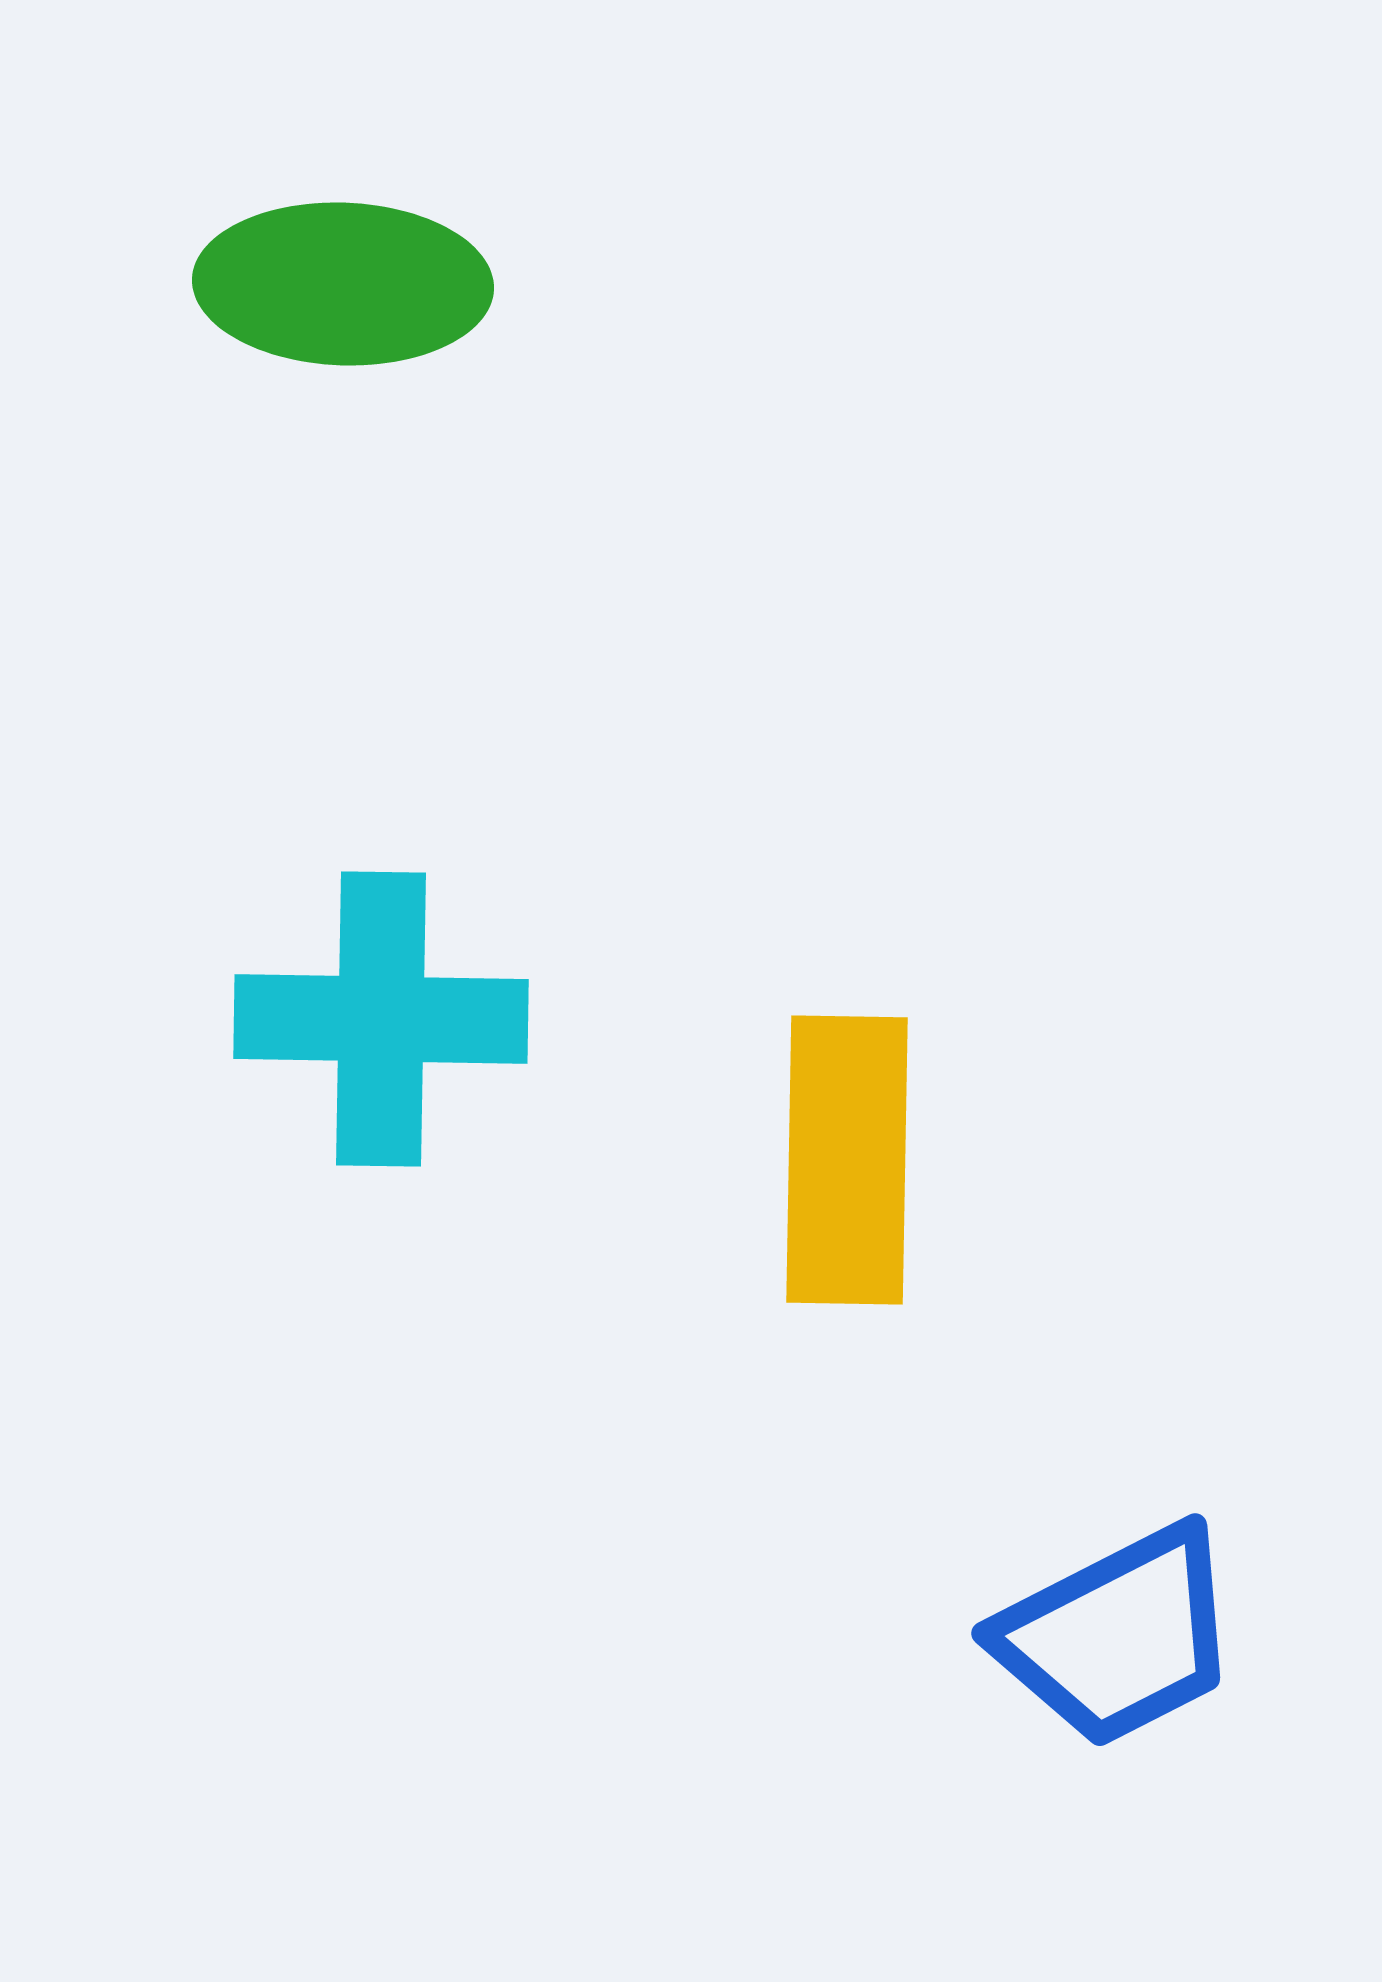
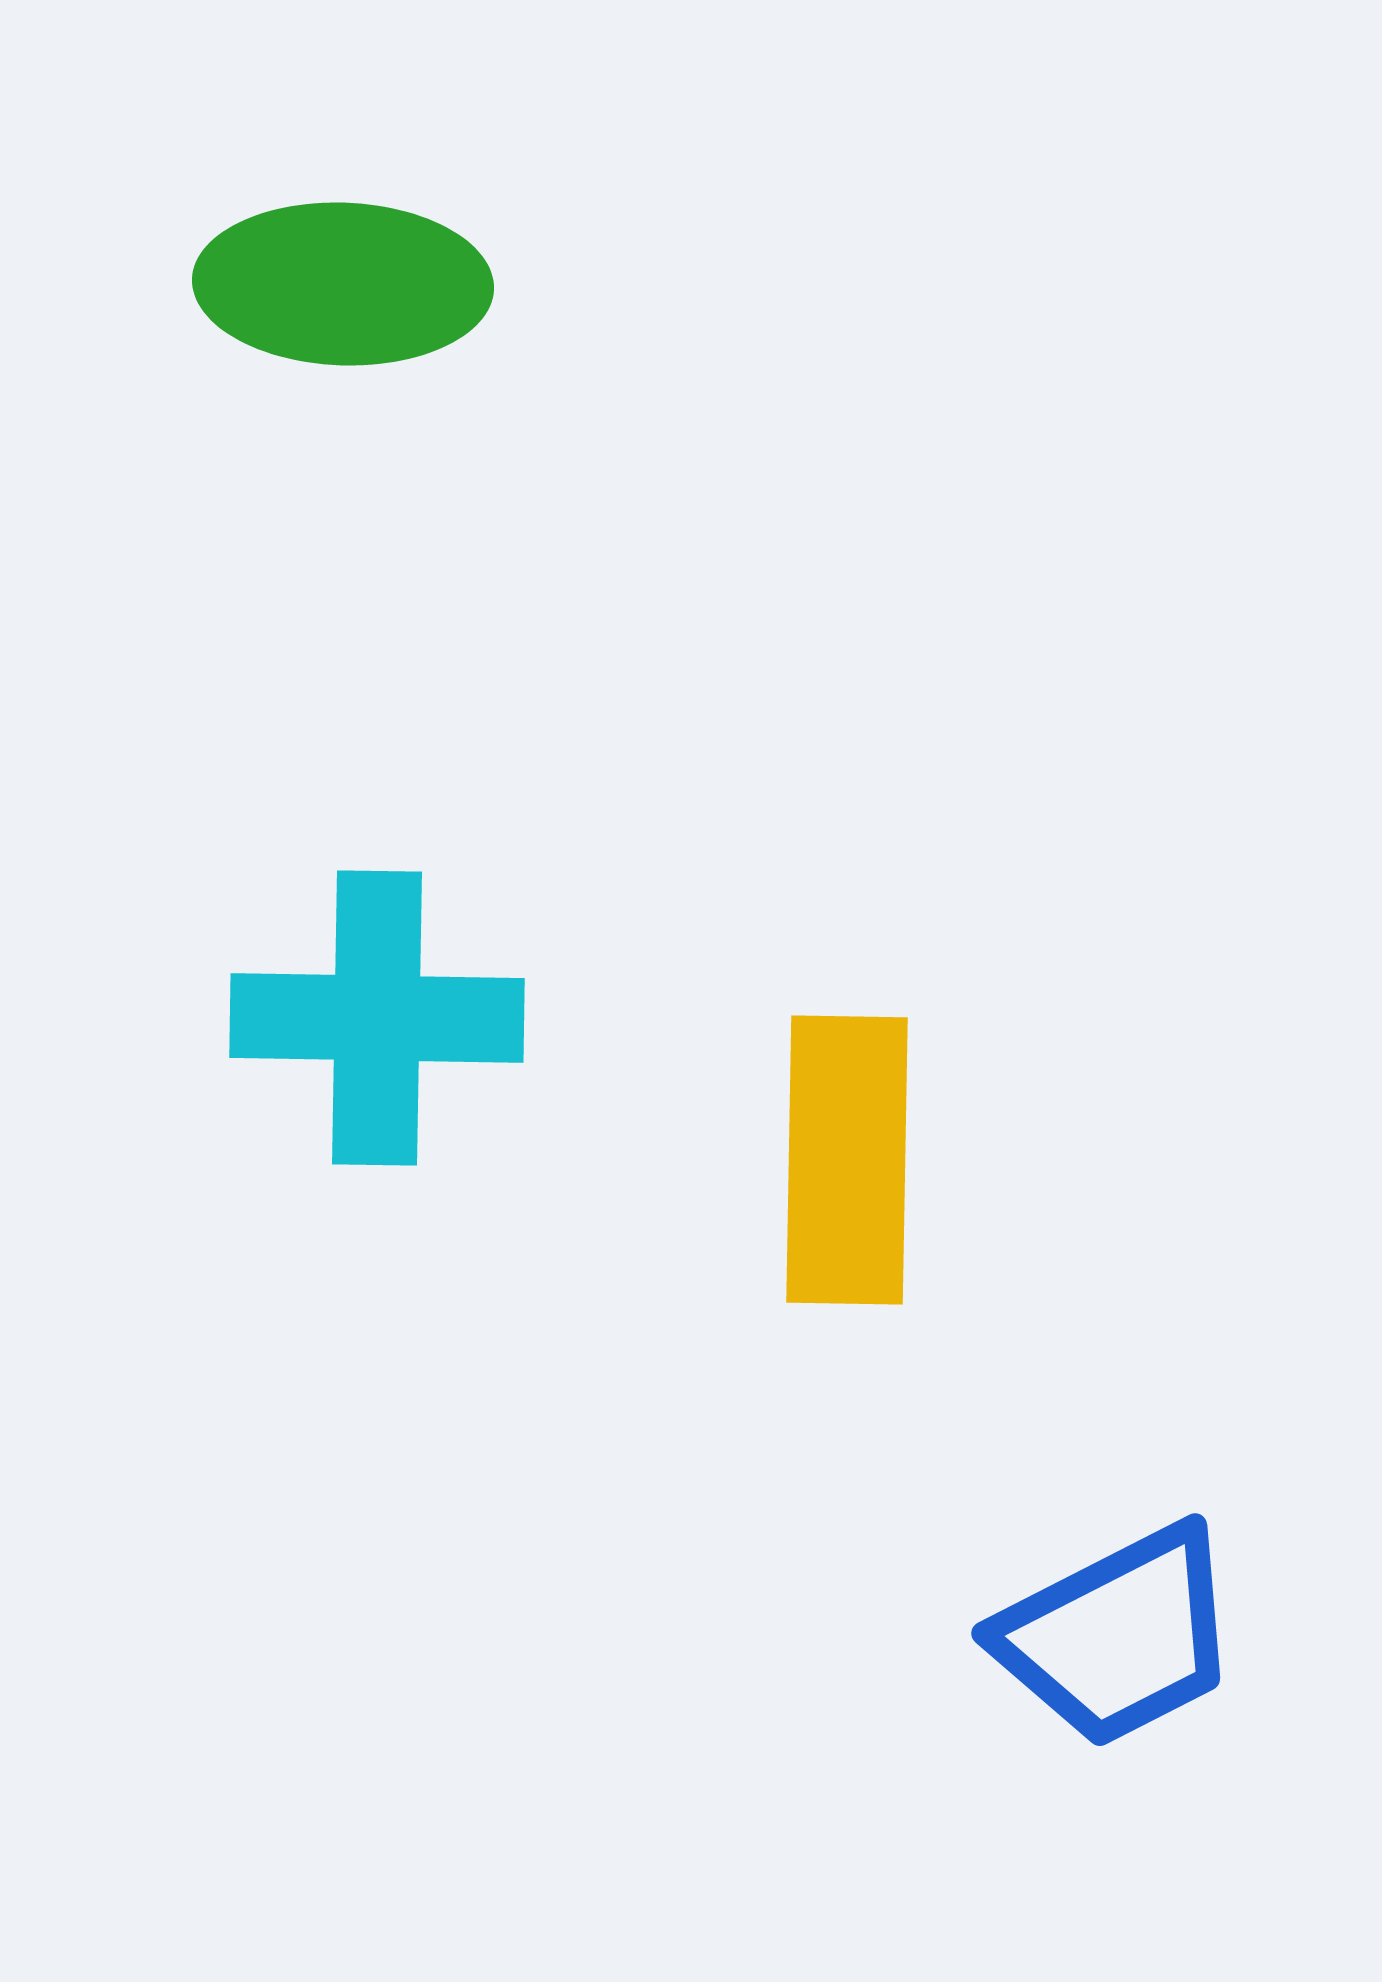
cyan cross: moved 4 px left, 1 px up
